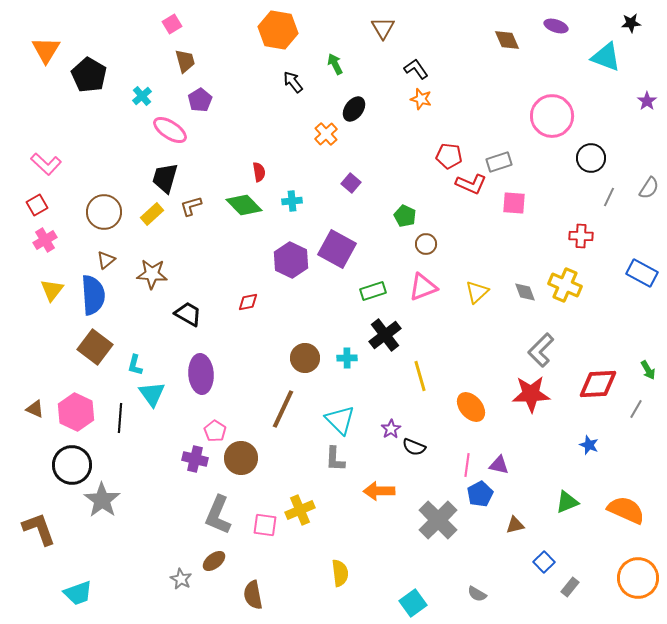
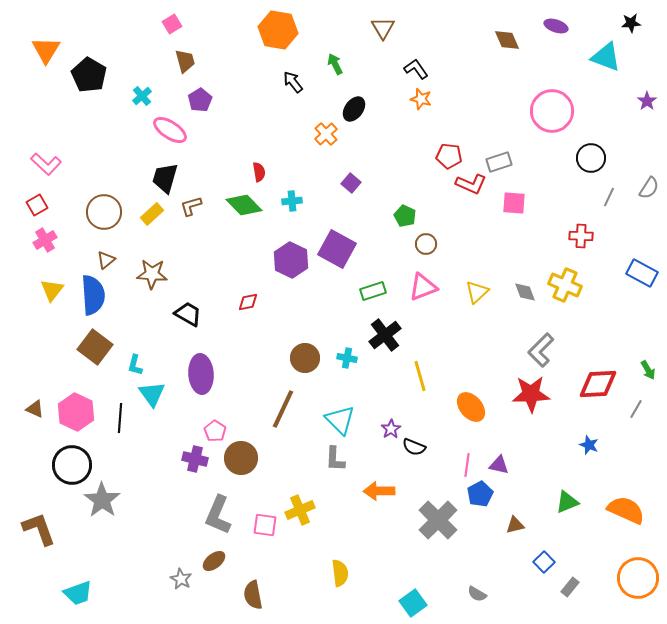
pink circle at (552, 116): moved 5 px up
cyan cross at (347, 358): rotated 12 degrees clockwise
